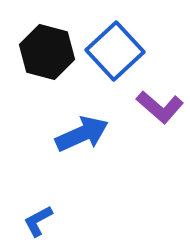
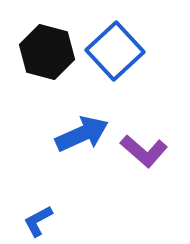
purple L-shape: moved 16 px left, 44 px down
